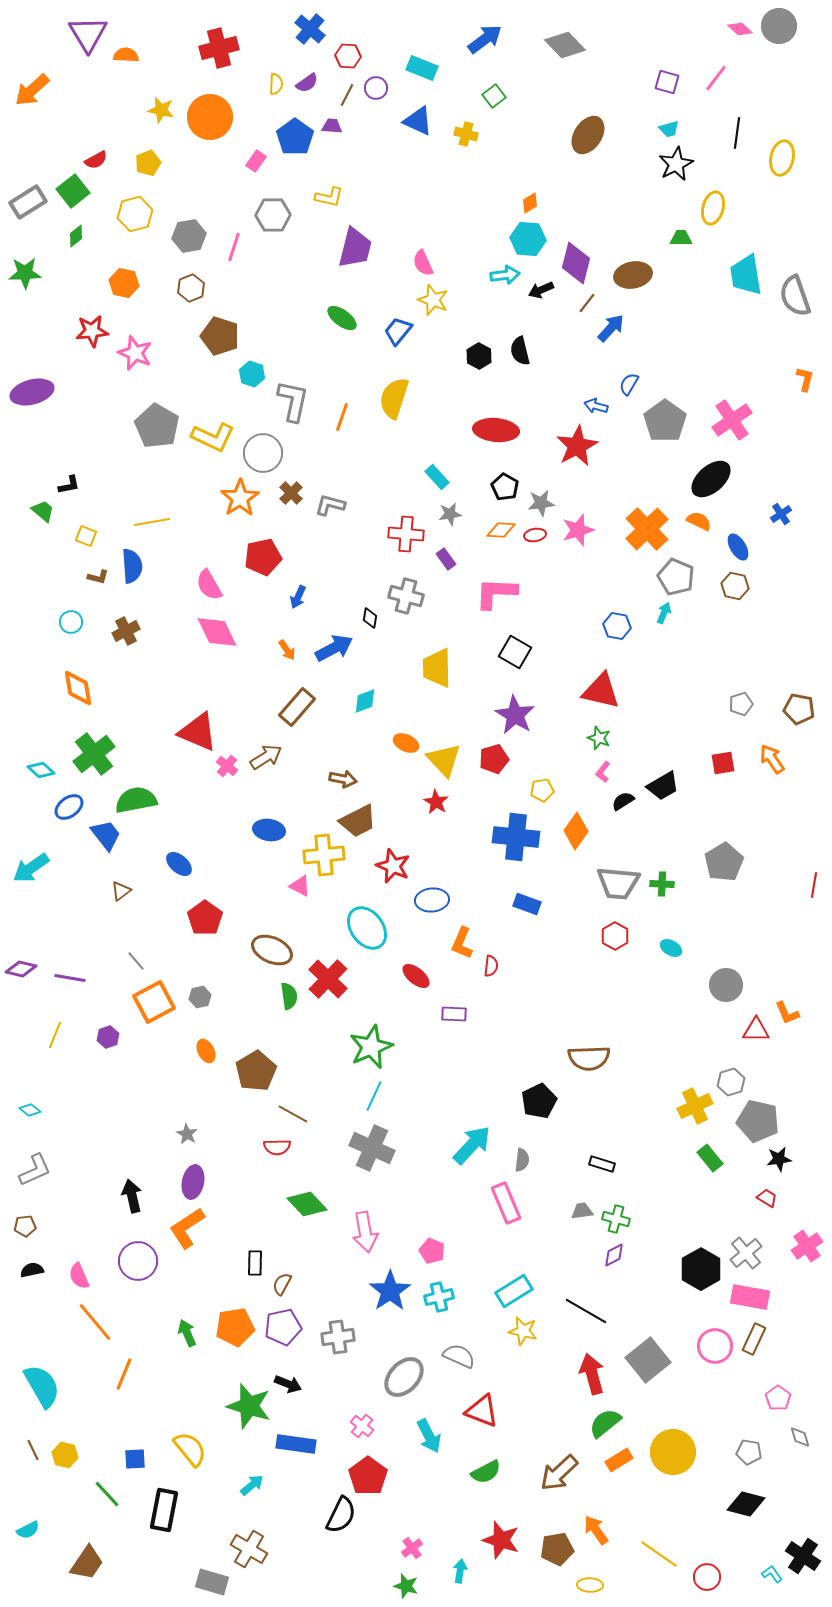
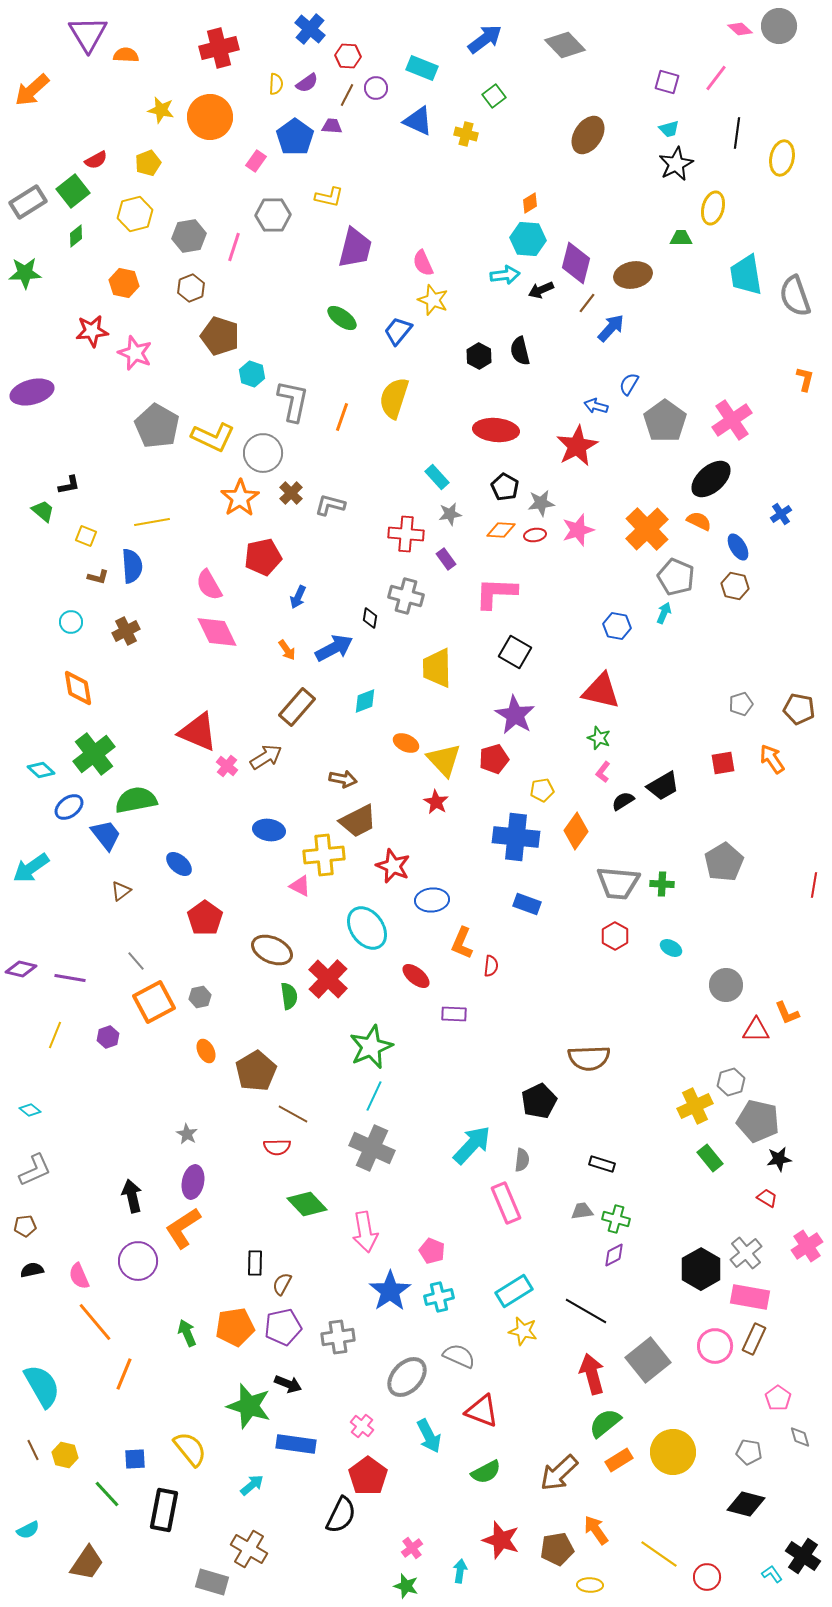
orange L-shape at (187, 1228): moved 4 px left
gray ellipse at (404, 1377): moved 3 px right
